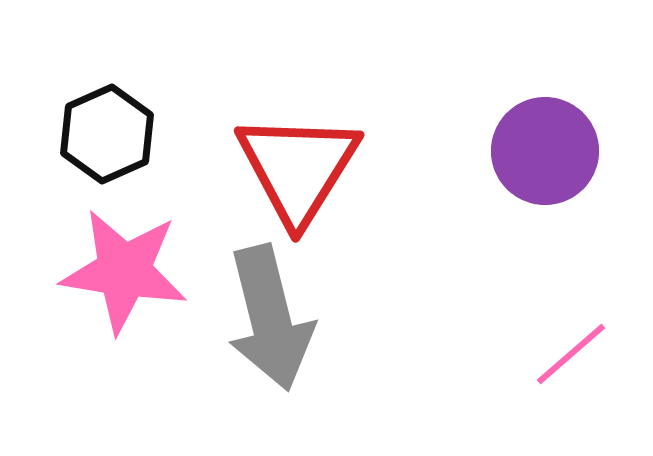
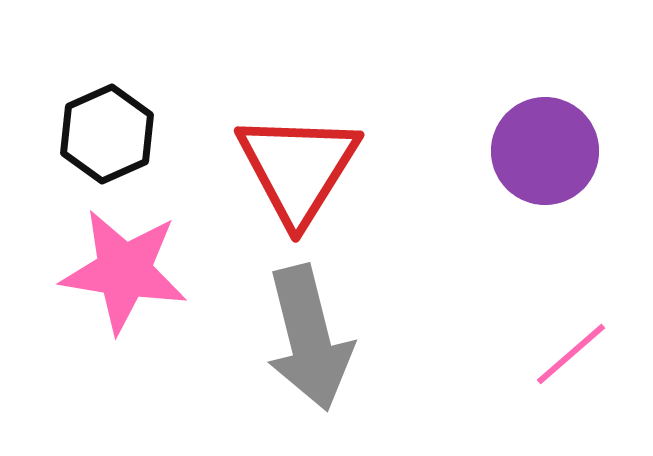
gray arrow: moved 39 px right, 20 px down
